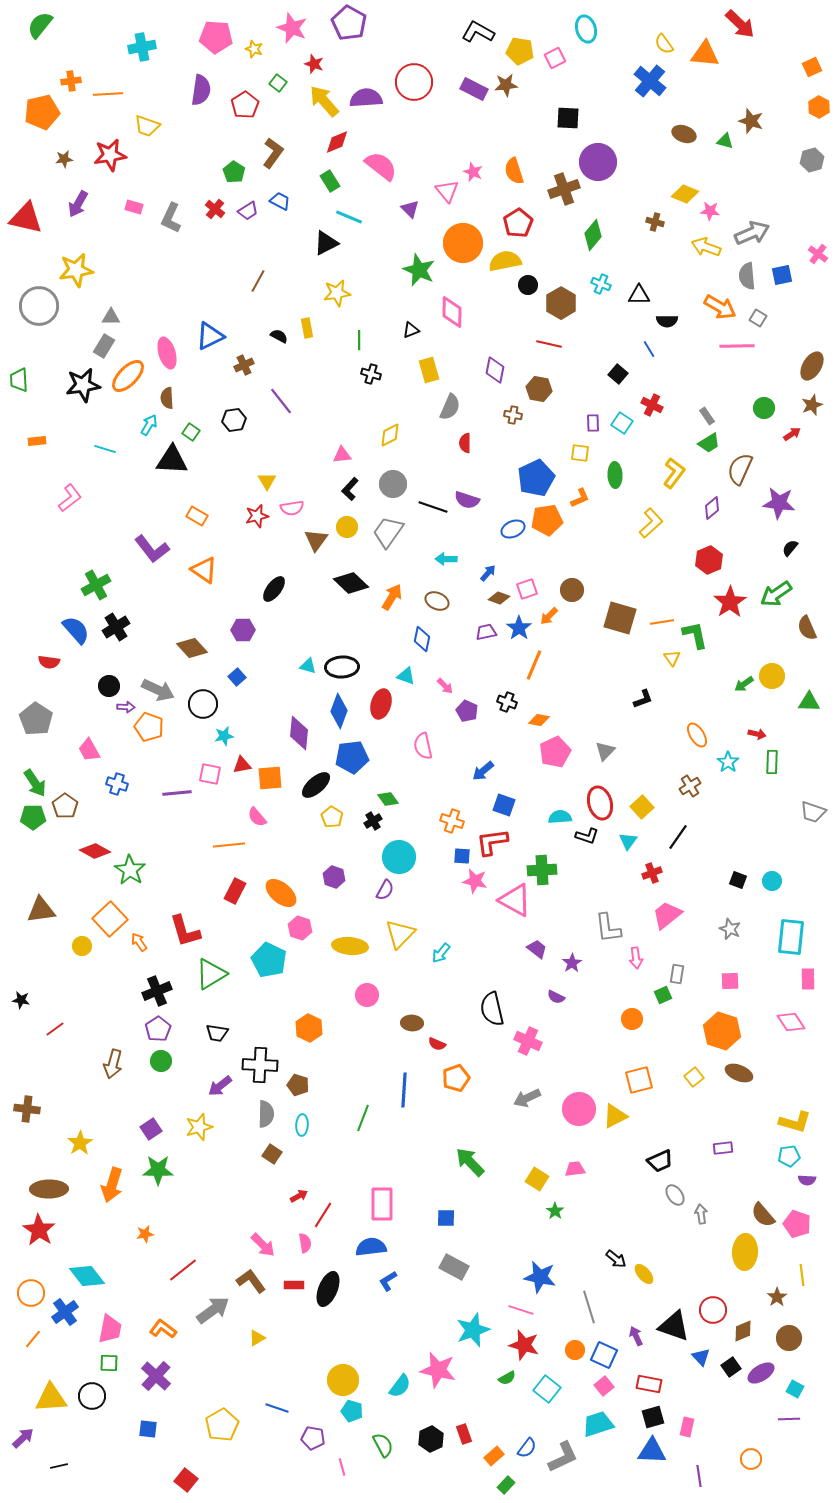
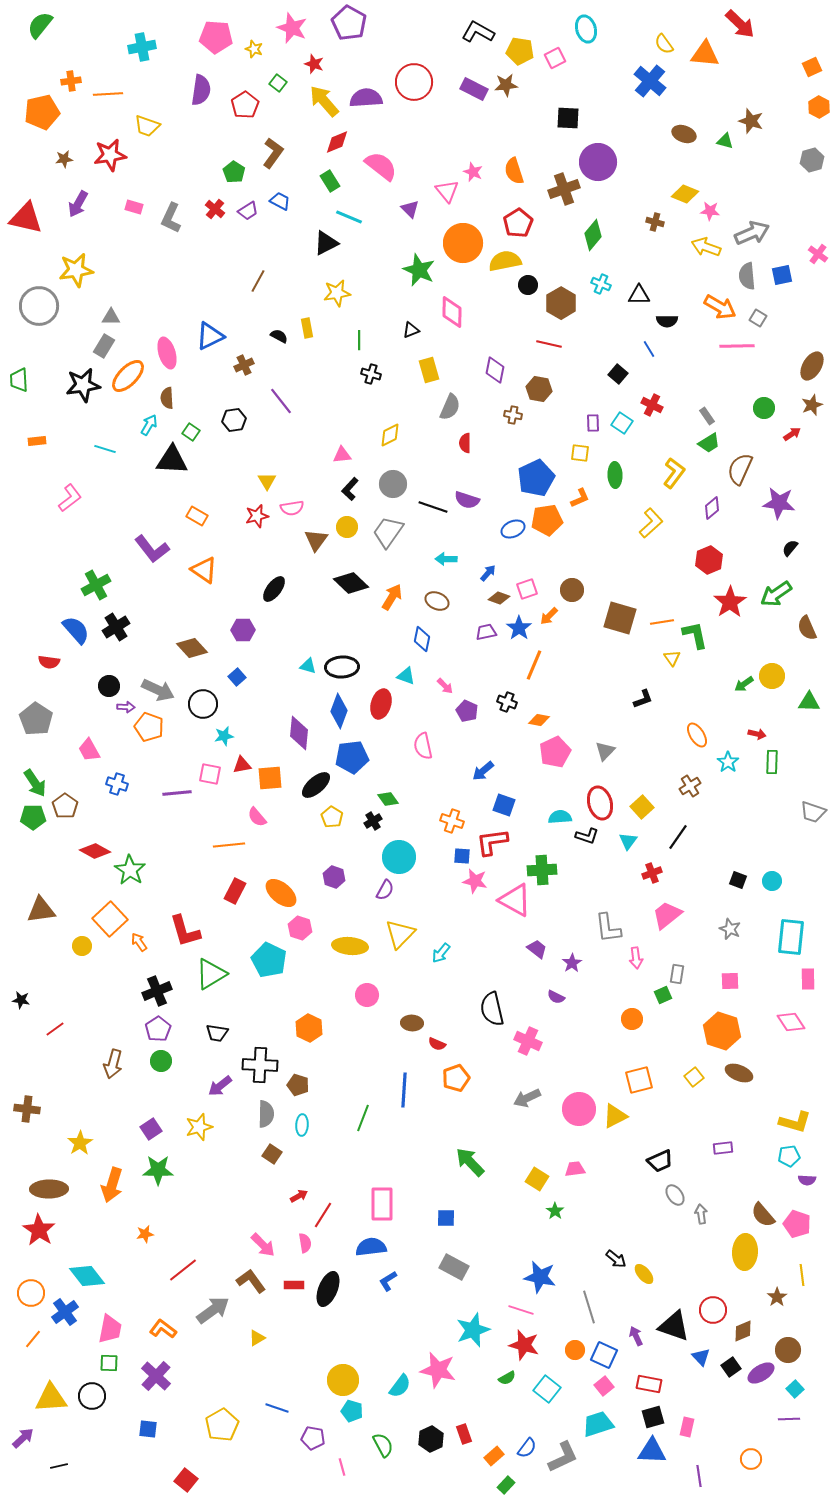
brown circle at (789, 1338): moved 1 px left, 12 px down
cyan square at (795, 1389): rotated 18 degrees clockwise
